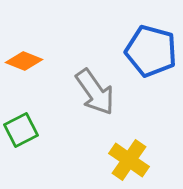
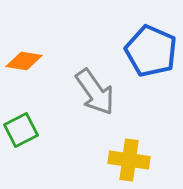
blue pentagon: rotated 9 degrees clockwise
orange diamond: rotated 12 degrees counterclockwise
yellow cross: rotated 27 degrees counterclockwise
